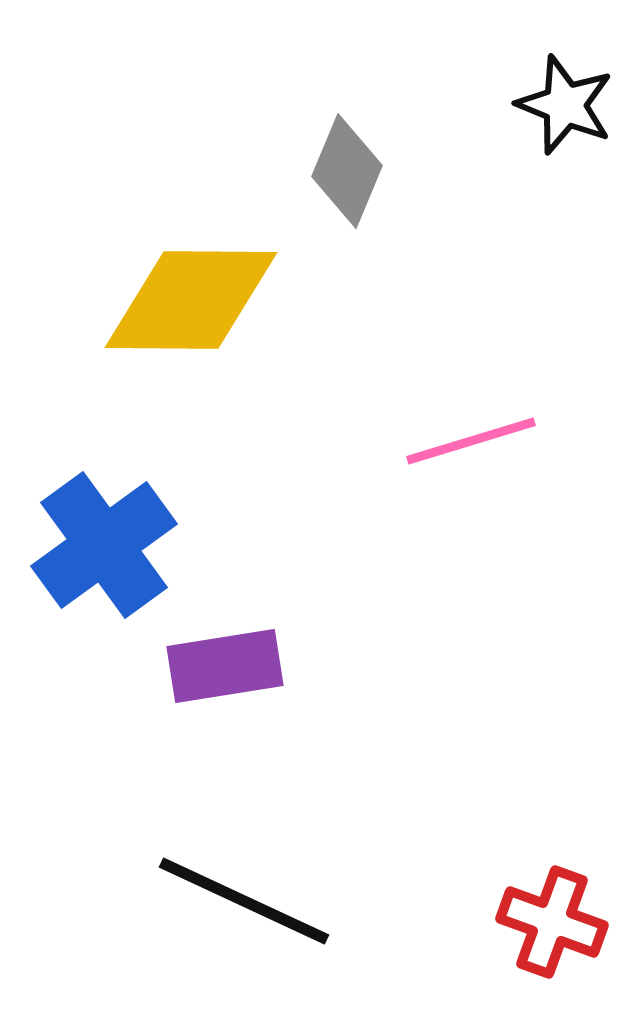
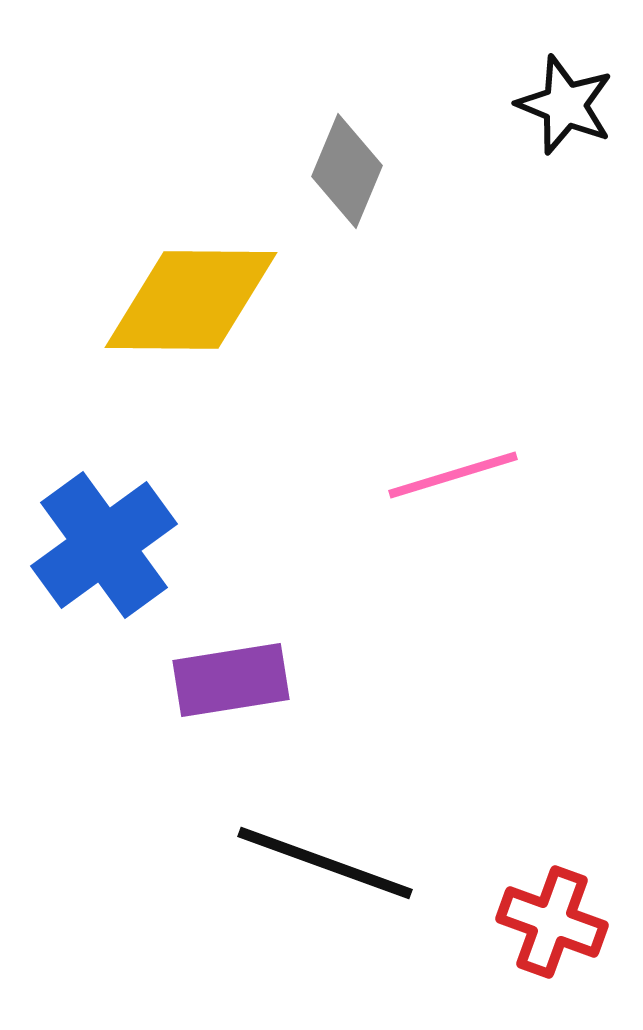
pink line: moved 18 px left, 34 px down
purple rectangle: moved 6 px right, 14 px down
black line: moved 81 px right, 38 px up; rotated 5 degrees counterclockwise
